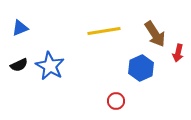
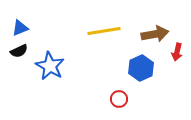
brown arrow: rotated 68 degrees counterclockwise
red arrow: moved 1 px left, 1 px up
black semicircle: moved 14 px up
red circle: moved 3 px right, 2 px up
